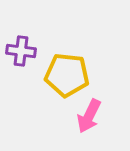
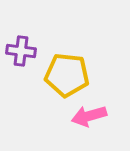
pink arrow: rotated 48 degrees clockwise
